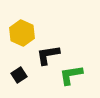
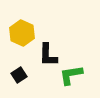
black L-shape: rotated 80 degrees counterclockwise
